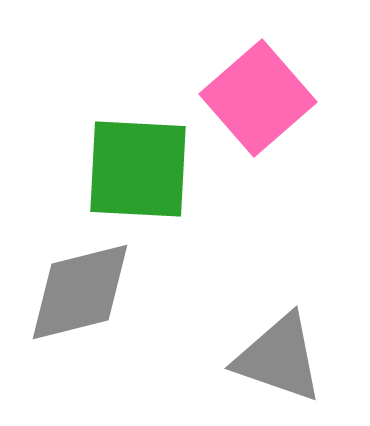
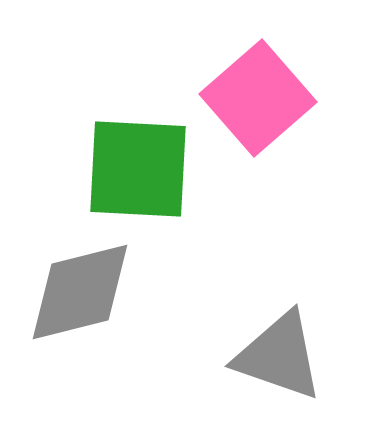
gray triangle: moved 2 px up
